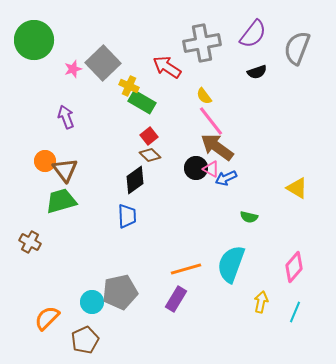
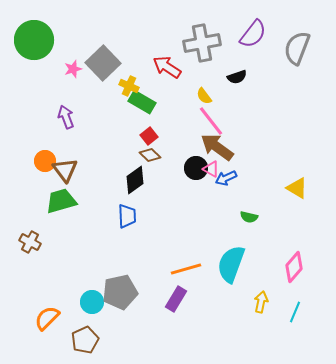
black semicircle: moved 20 px left, 5 px down
